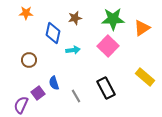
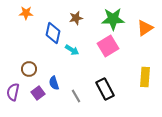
brown star: moved 1 px right
orange triangle: moved 3 px right
pink square: rotated 15 degrees clockwise
cyan arrow: moved 1 px left; rotated 40 degrees clockwise
brown circle: moved 9 px down
yellow rectangle: rotated 54 degrees clockwise
black rectangle: moved 1 px left, 1 px down
purple semicircle: moved 8 px left, 13 px up; rotated 12 degrees counterclockwise
